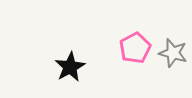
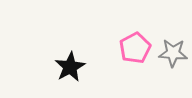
gray star: rotated 12 degrees counterclockwise
